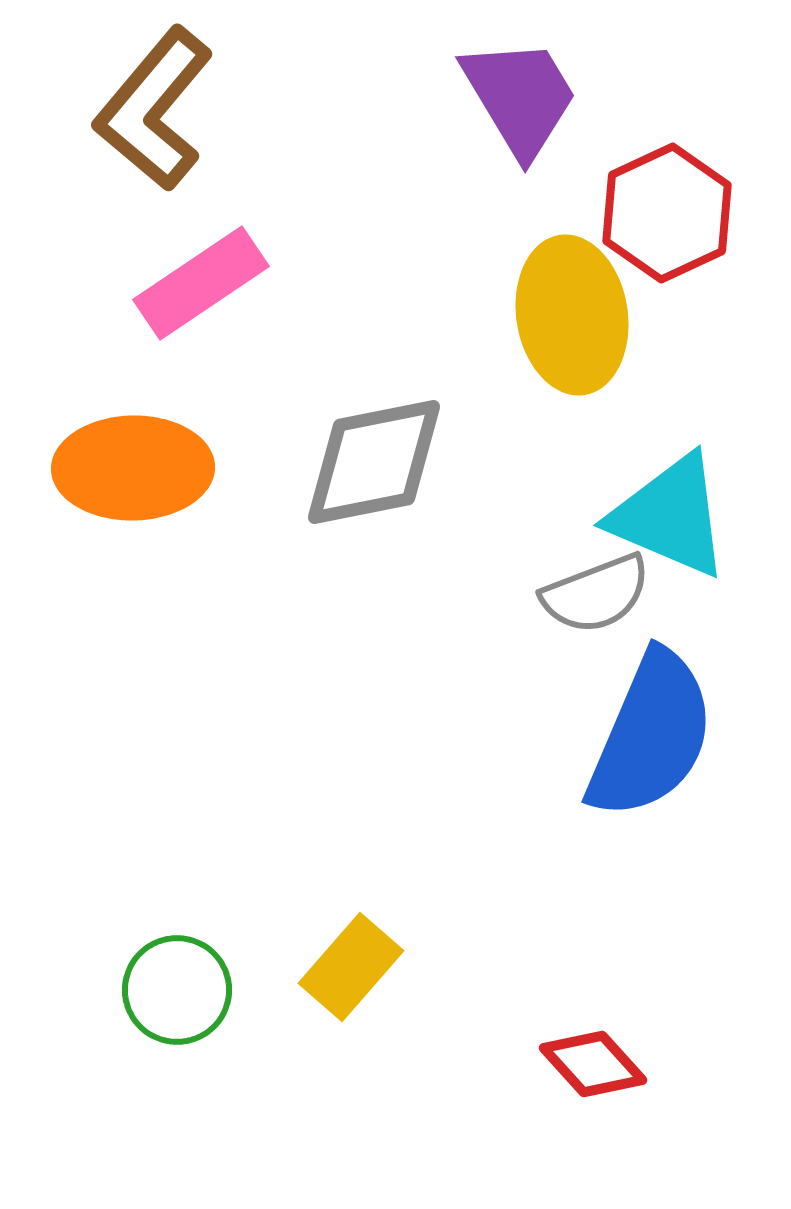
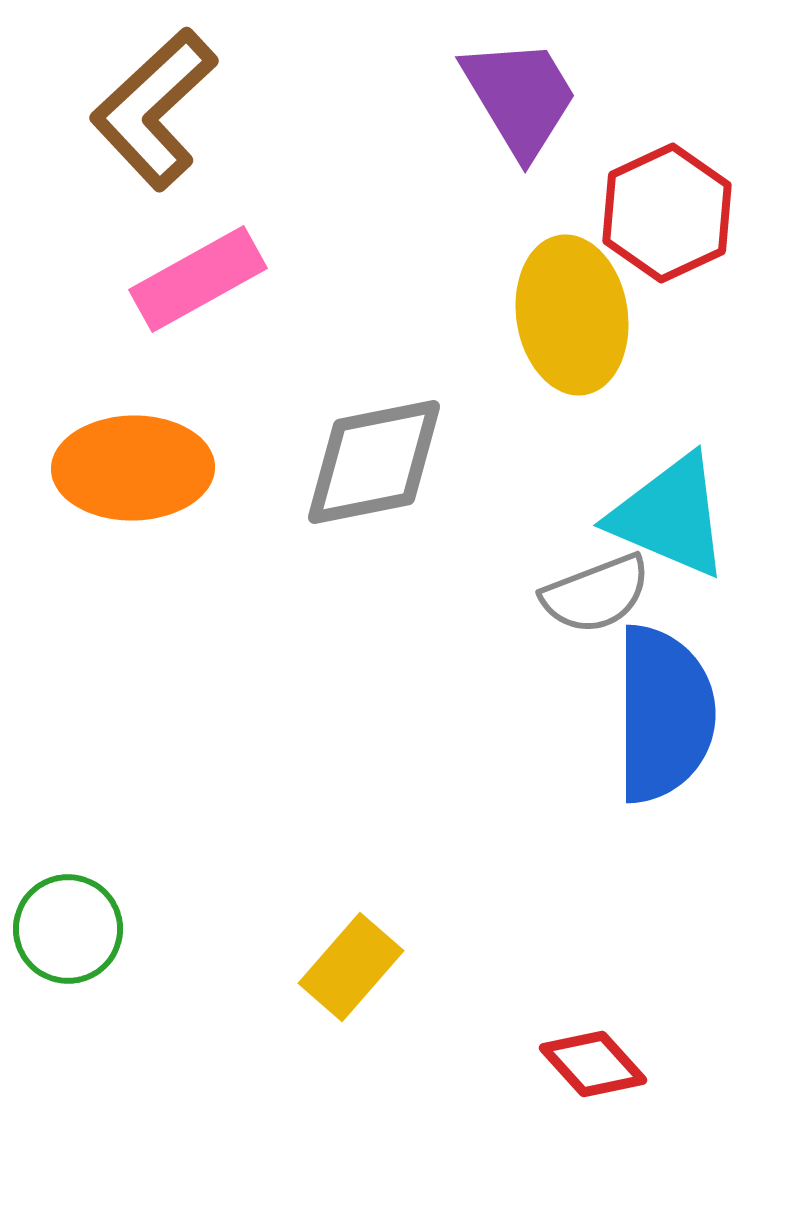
brown L-shape: rotated 7 degrees clockwise
pink rectangle: moved 3 px left, 4 px up; rotated 5 degrees clockwise
blue semicircle: moved 13 px right, 21 px up; rotated 23 degrees counterclockwise
green circle: moved 109 px left, 61 px up
